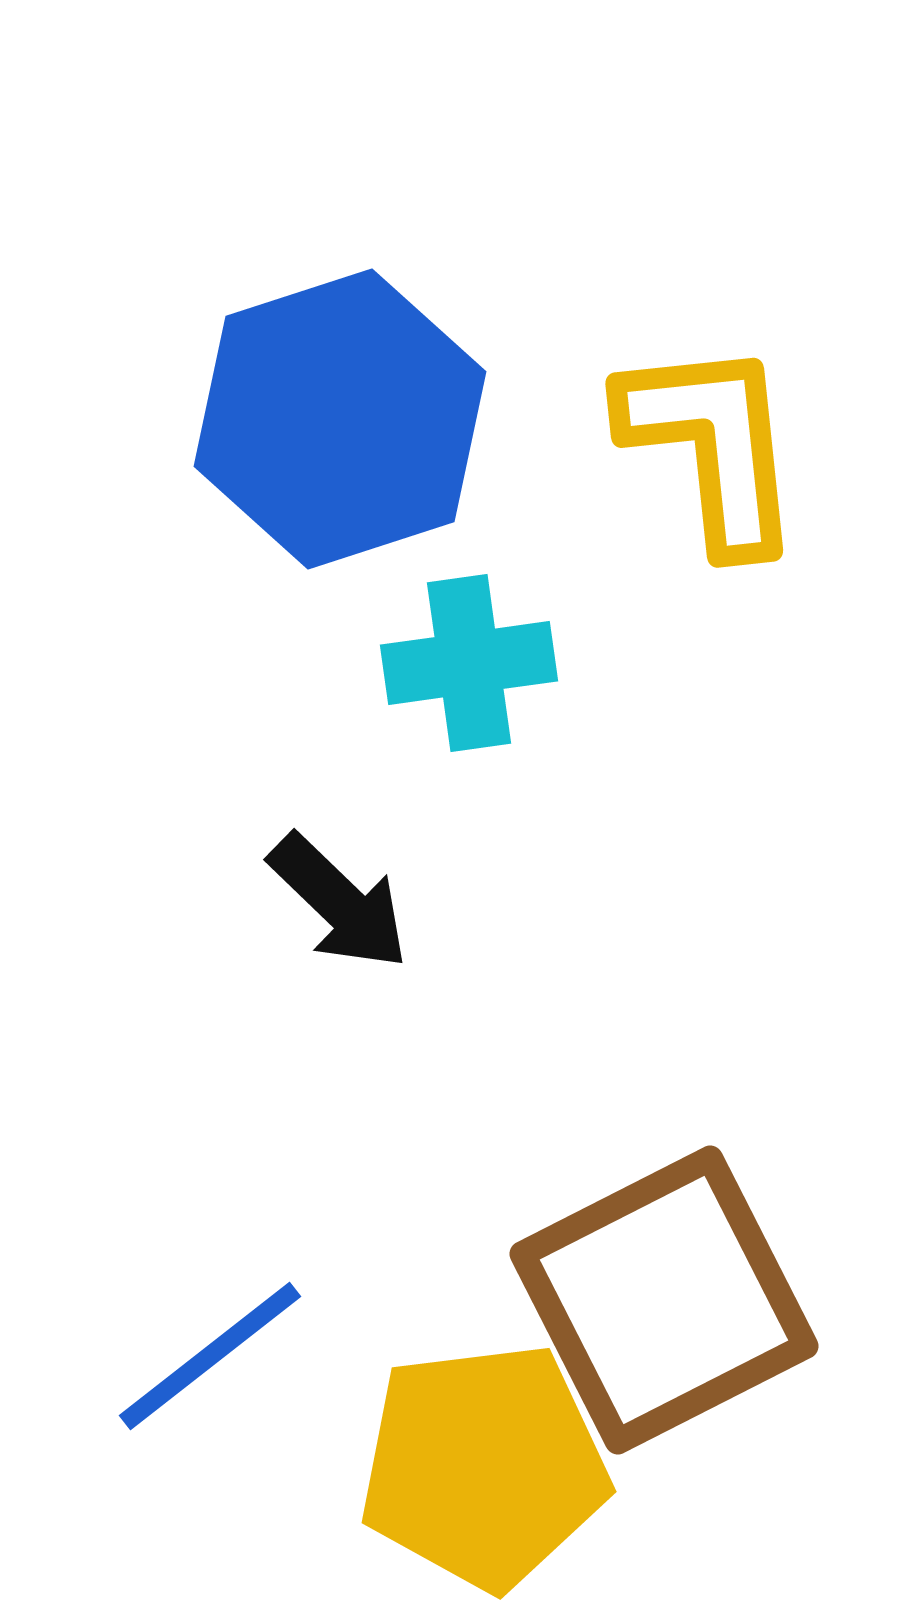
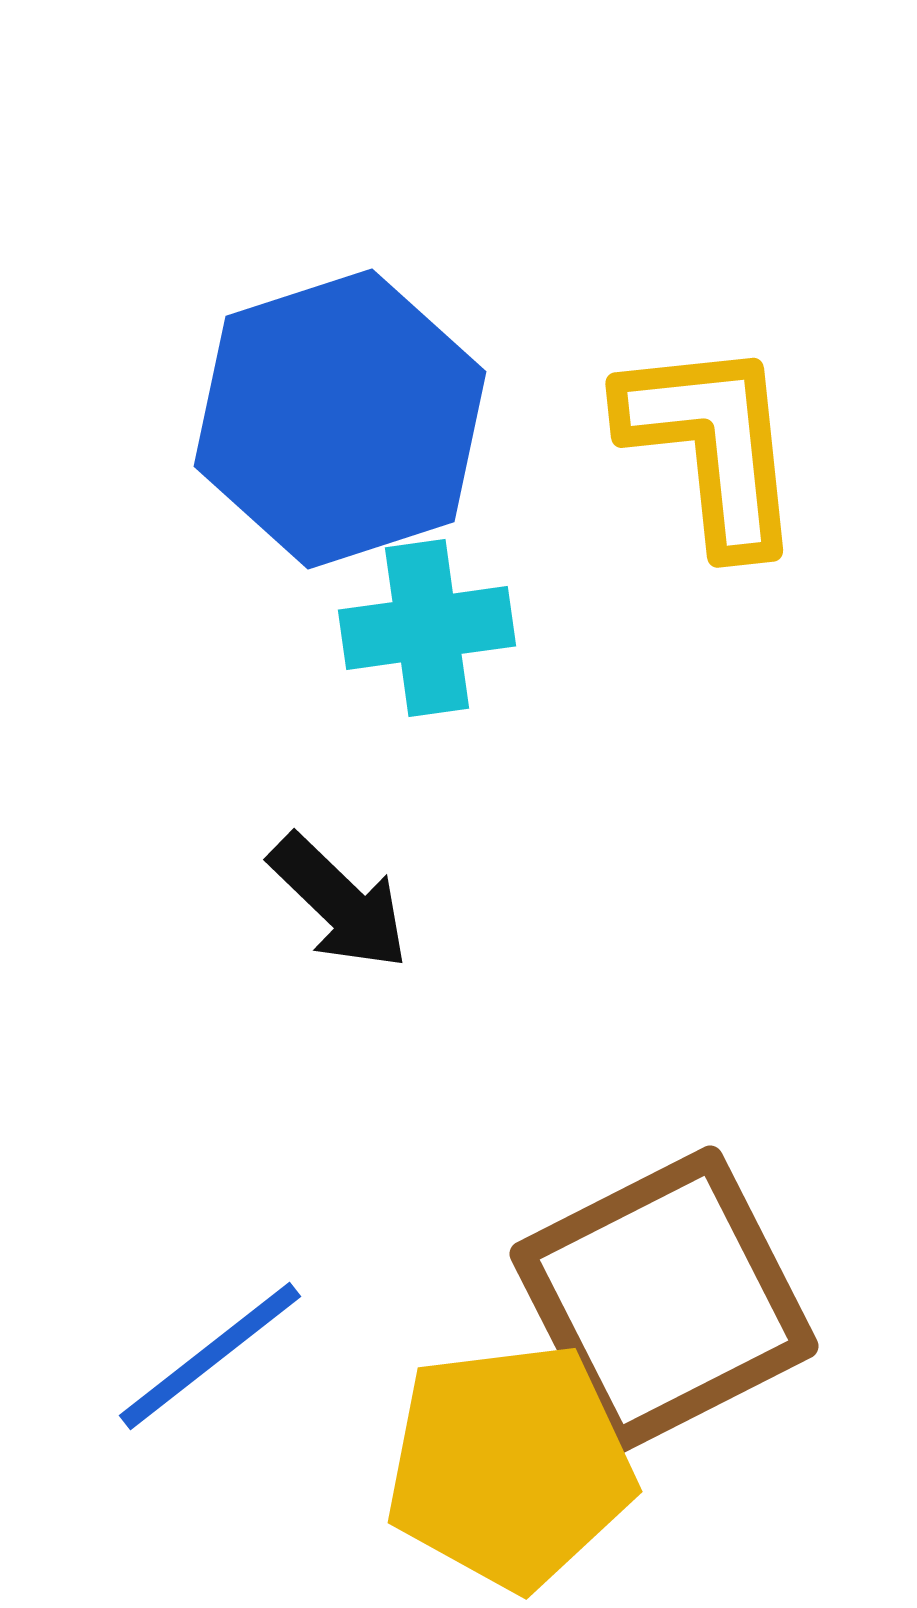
cyan cross: moved 42 px left, 35 px up
yellow pentagon: moved 26 px right
